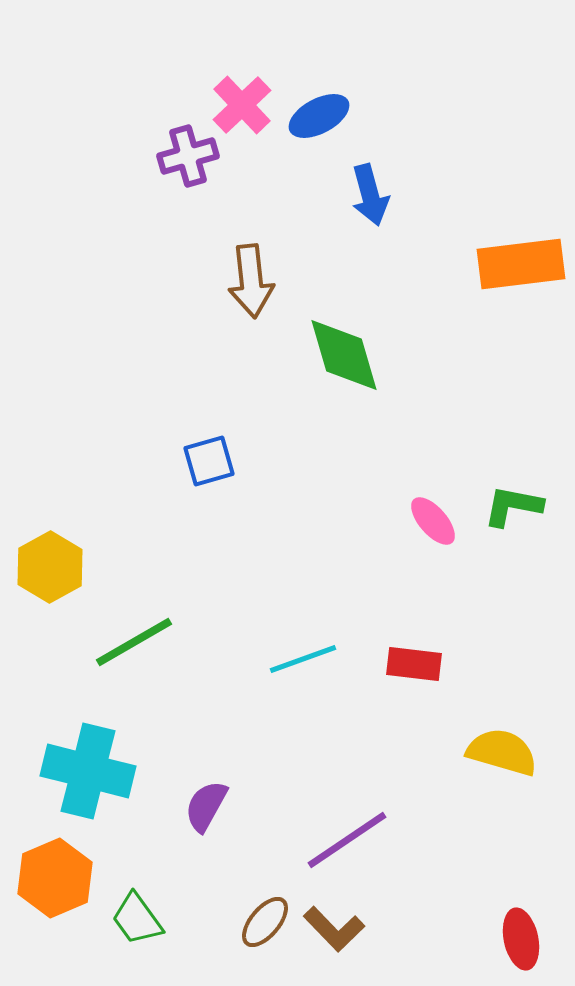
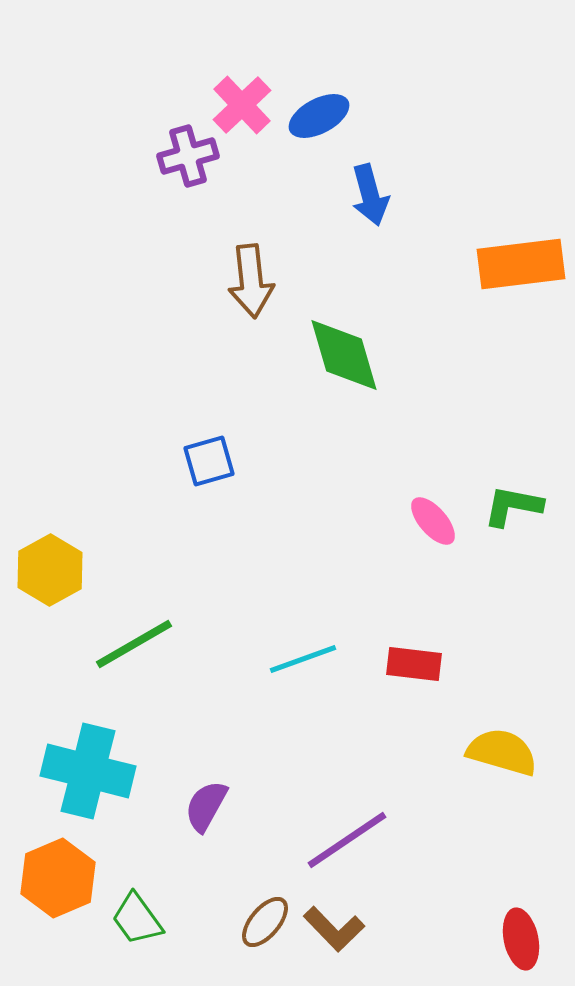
yellow hexagon: moved 3 px down
green line: moved 2 px down
orange hexagon: moved 3 px right
